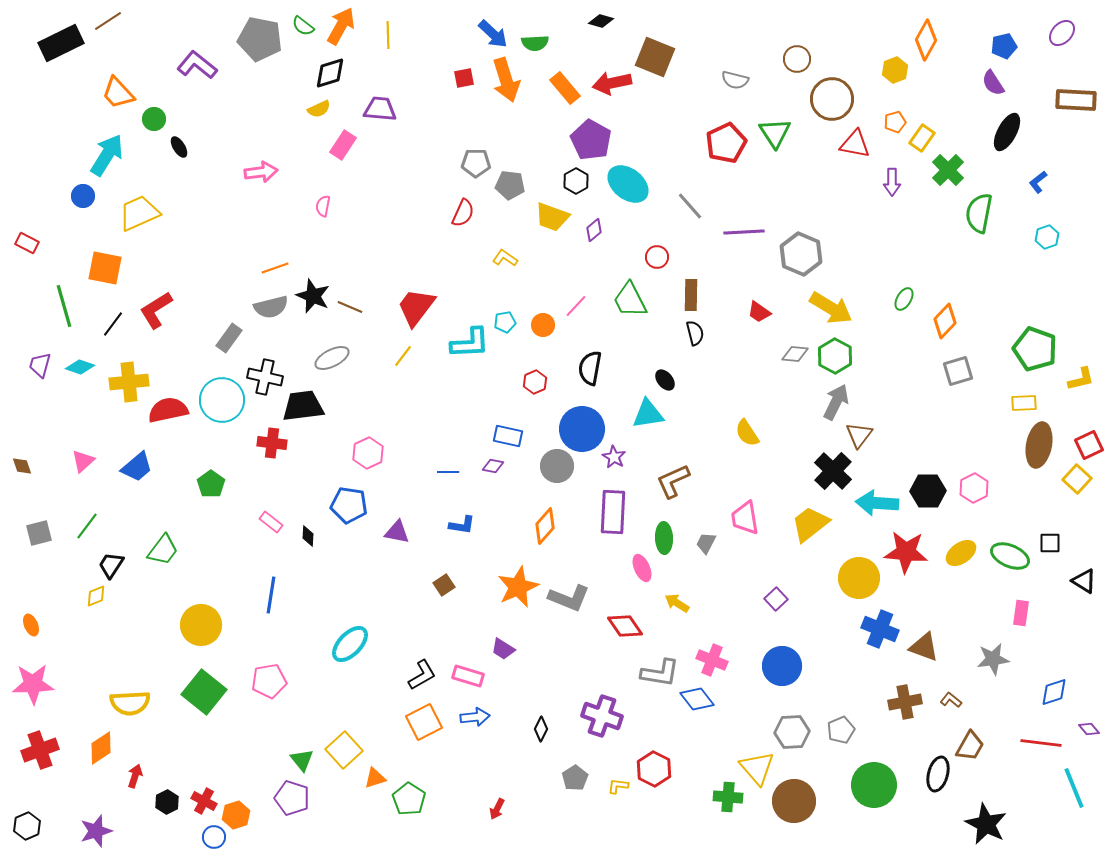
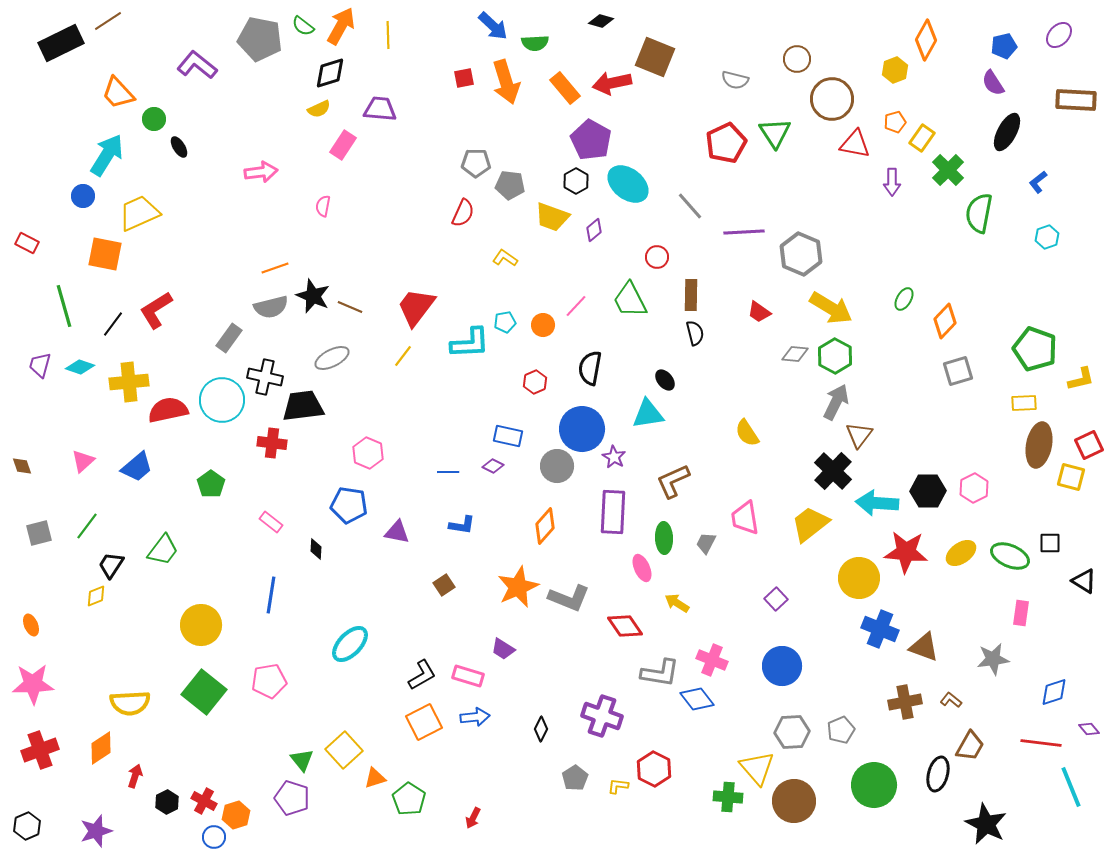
purple ellipse at (1062, 33): moved 3 px left, 2 px down
blue arrow at (493, 34): moved 8 px up
orange arrow at (506, 80): moved 2 px down
orange square at (105, 268): moved 14 px up
pink hexagon at (368, 453): rotated 12 degrees counterclockwise
purple diamond at (493, 466): rotated 15 degrees clockwise
yellow square at (1077, 479): moved 6 px left, 2 px up; rotated 28 degrees counterclockwise
black diamond at (308, 536): moved 8 px right, 13 px down
cyan line at (1074, 788): moved 3 px left, 1 px up
red arrow at (497, 809): moved 24 px left, 9 px down
